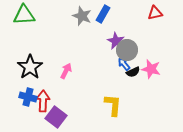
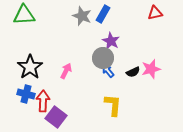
purple star: moved 5 px left
gray circle: moved 24 px left, 8 px down
blue arrow: moved 16 px left, 7 px down
pink star: rotated 30 degrees counterclockwise
blue cross: moved 2 px left, 3 px up
